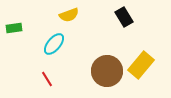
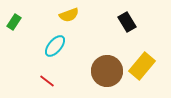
black rectangle: moved 3 px right, 5 px down
green rectangle: moved 6 px up; rotated 49 degrees counterclockwise
cyan ellipse: moved 1 px right, 2 px down
yellow rectangle: moved 1 px right, 1 px down
red line: moved 2 px down; rotated 21 degrees counterclockwise
